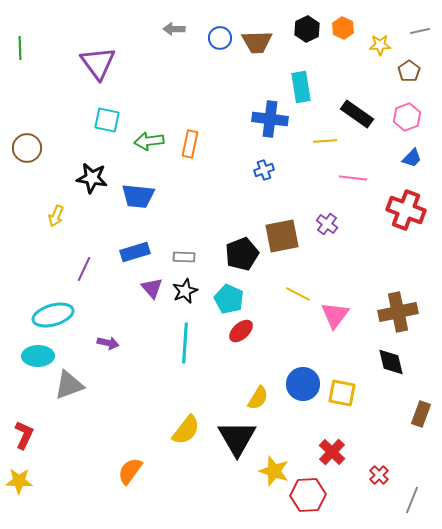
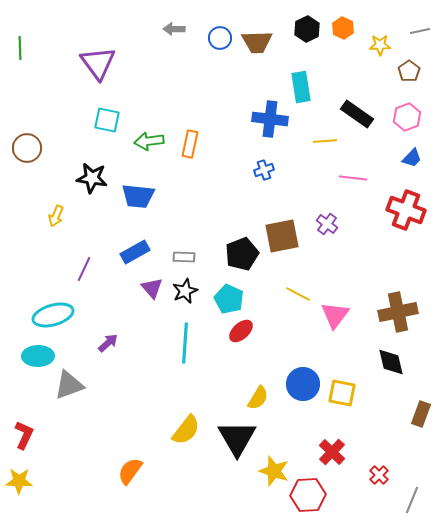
blue rectangle at (135, 252): rotated 12 degrees counterclockwise
purple arrow at (108, 343): rotated 55 degrees counterclockwise
